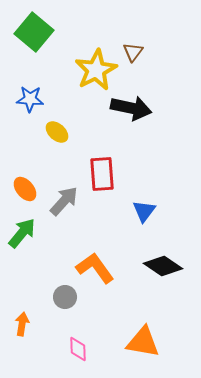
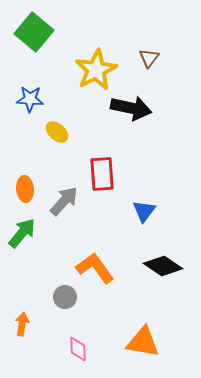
brown triangle: moved 16 px right, 6 px down
orange ellipse: rotated 35 degrees clockwise
